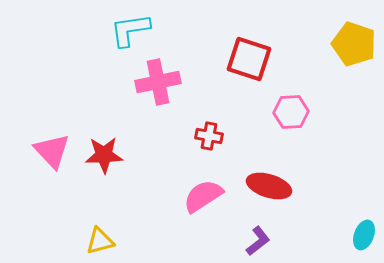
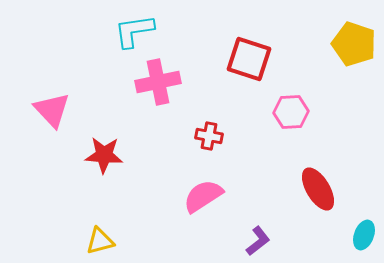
cyan L-shape: moved 4 px right, 1 px down
pink triangle: moved 41 px up
red star: rotated 6 degrees clockwise
red ellipse: moved 49 px right, 3 px down; rotated 42 degrees clockwise
